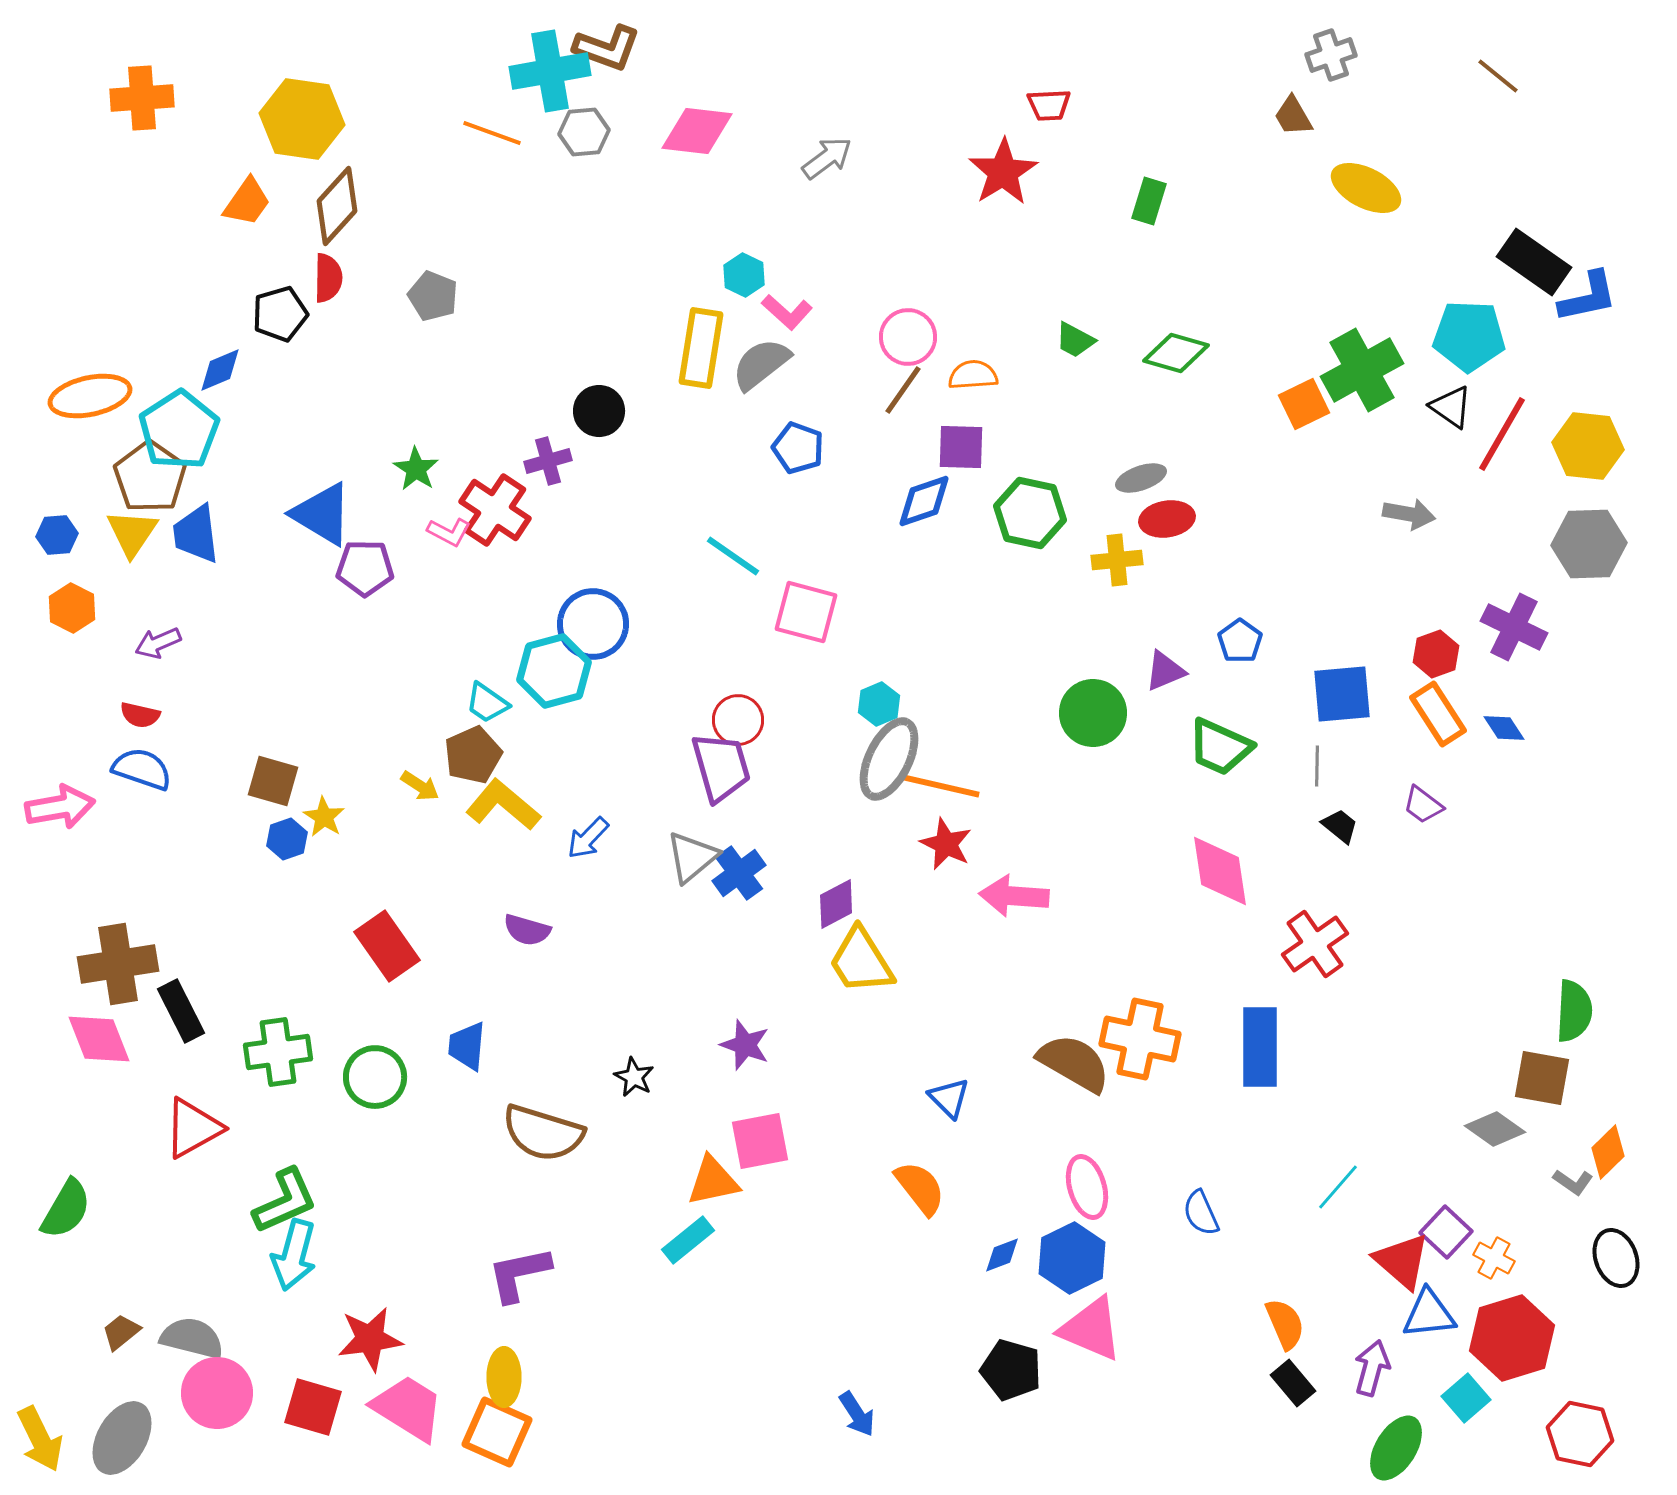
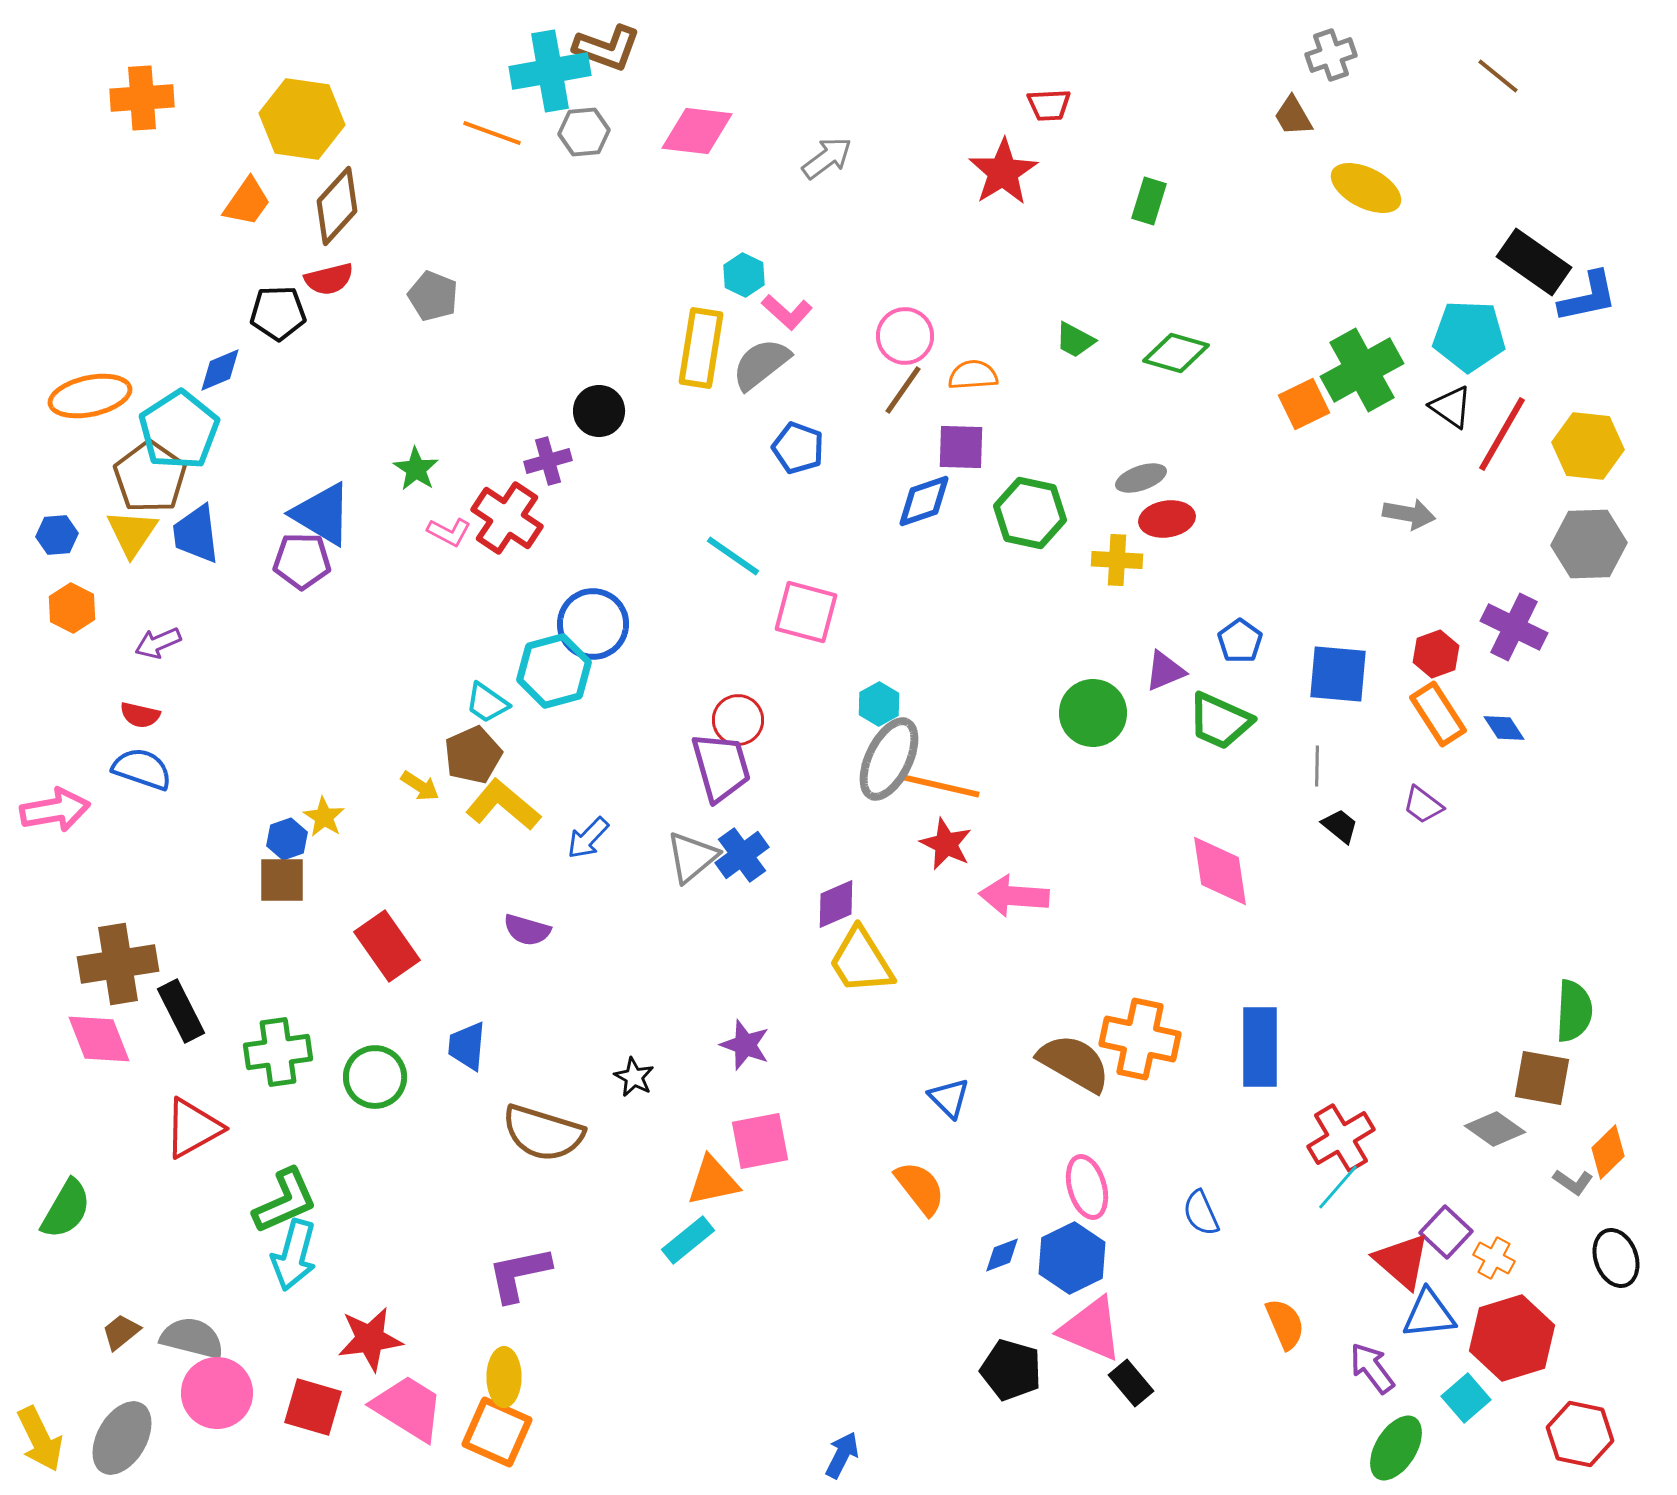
red semicircle at (328, 278): moved 1 px right, 1 px down; rotated 75 degrees clockwise
black pentagon at (280, 314): moved 2 px left, 1 px up; rotated 14 degrees clockwise
pink circle at (908, 337): moved 3 px left, 1 px up
red cross at (495, 510): moved 12 px right, 8 px down
yellow cross at (1117, 560): rotated 9 degrees clockwise
purple pentagon at (365, 568): moved 63 px left, 7 px up
blue square at (1342, 694): moved 4 px left, 20 px up; rotated 10 degrees clockwise
cyan hexagon at (879, 704): rotated 6 degrees counterclockwise
green trapezoid at (1220, 747): moved 26 px up
brown square at (273, 781): moved 9 px right, 99 px down; rotated 16 degrees counterclockwise
pink arrow at (60, 807): moved 5 px left, 3 px down
blue cross at (739, 873): moved 3 px right, 18 px up
purple diamond at (836, 904): rotated 4 degrees clockwise
red cross at (1315, 944): moved 26 px right, 194 px down; rotated 4 degrees clockwise
purple arrow at (1372, 1368): rotated 52 degrees counterclockwise
black rectangle at (1293, 1383): moved 162 px left
blue arrow at (857, 1414): moved 15 px left, 41 px down; rotated 120 degrees counterclockwise
